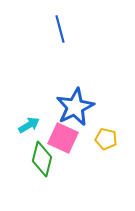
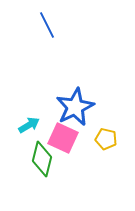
blue line: moved 13 px left, 4 px up; rotated 12 degrees counterclockwise
